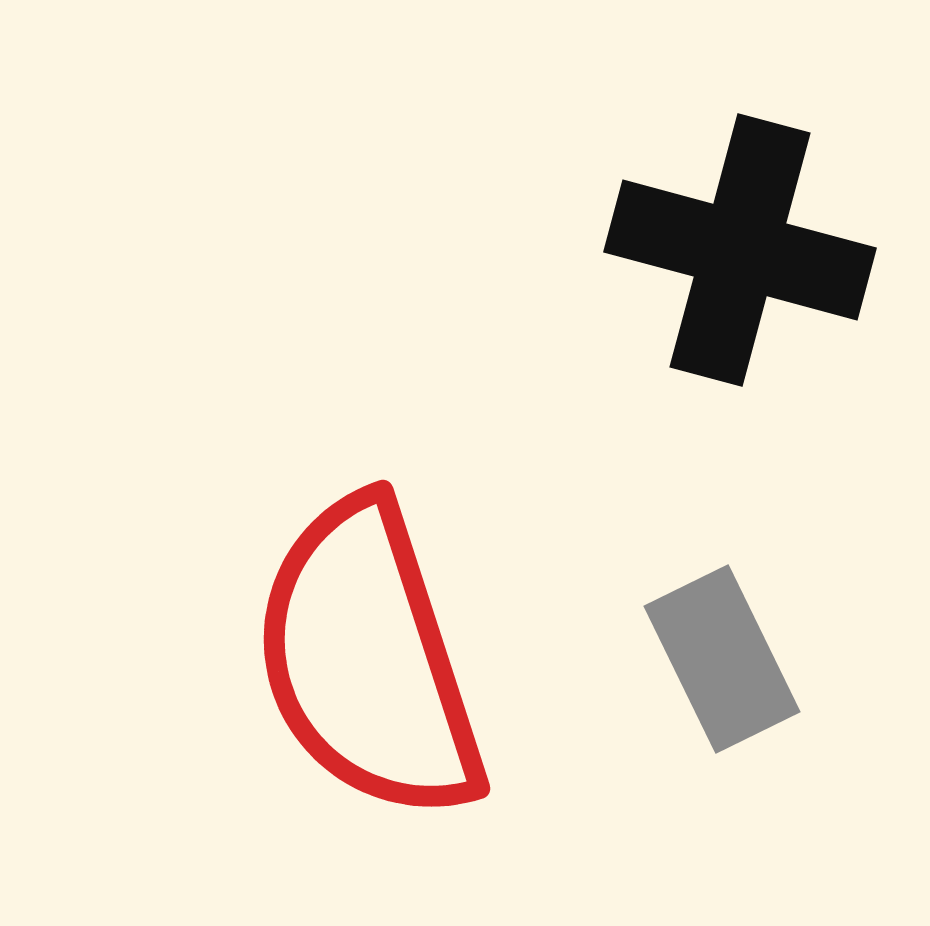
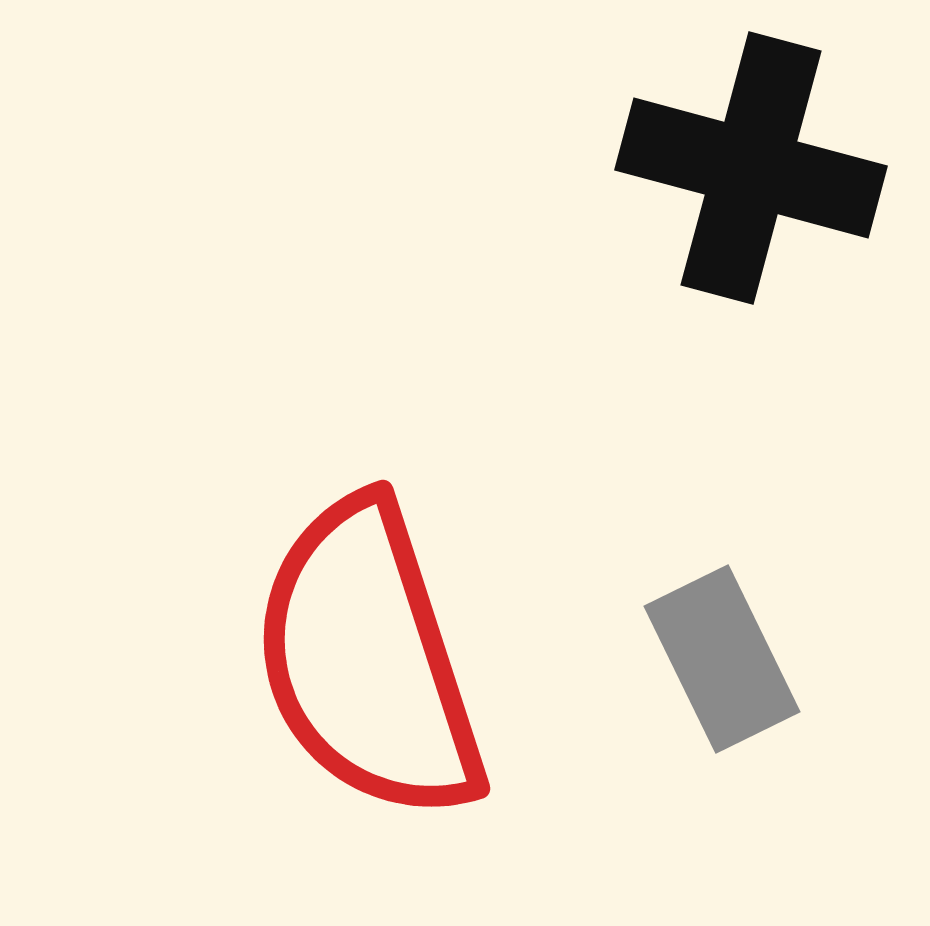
black cross: moved 11 px right, 82 px up
